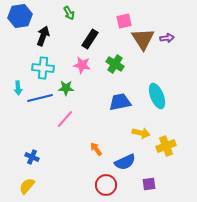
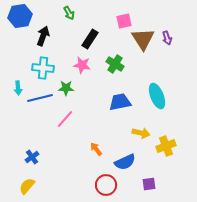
purple arrow: rotated 80 degrees clockwise
blue cross: rotated 32 degrees clockwise
